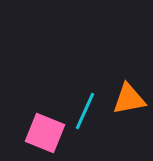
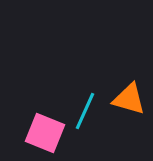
orange triangle: rotated 27 degrees clockwise
